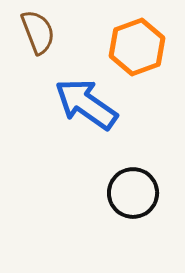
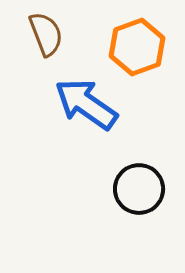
brown semicircle: moved 8 px right, 2 px down
black circle: moved 6 px right, 4 px up
